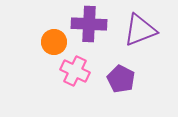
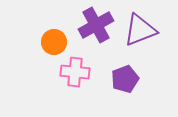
purple cross: moved 7 px right, 1 px down; rotated 32 degrees counterclockwise
pink cross: moved 1 px down; rotated 20 degrees counterclockwise
purple pentagon: moved 4 px right; rotated 24 degrees clockwise
